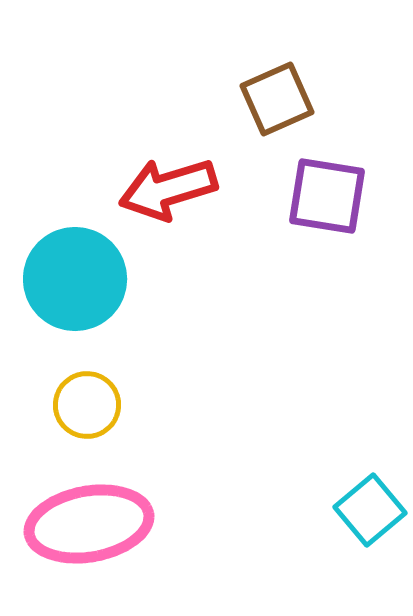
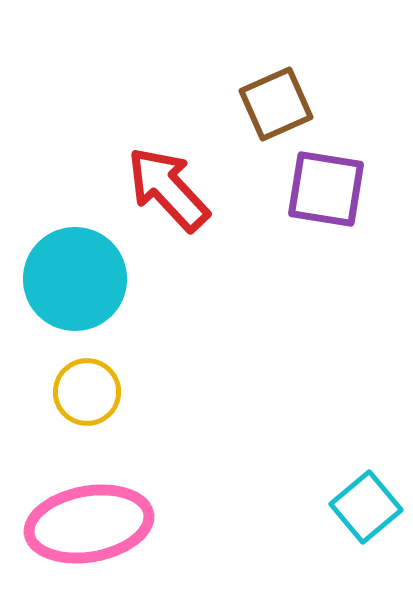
brown square: moved 1 px left, 5 px down
red arrow: rotated 64 degrees clockwise
purple square: moved 1 px left, 7 px up
yellow circle: moved 13 px up
cyan square: moved 4 px left, 3 px up
